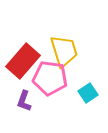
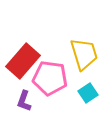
yellow trapezoid: moved 20 px right, 3 px down
